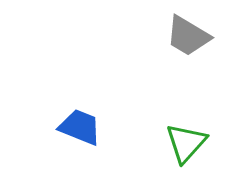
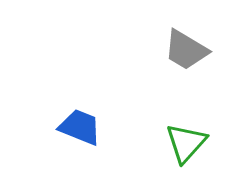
gray trapezoid: moved 2 px left, 14 px down
